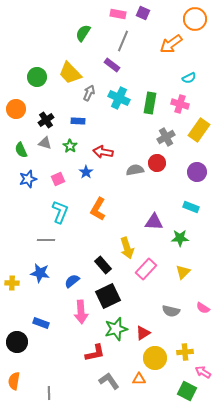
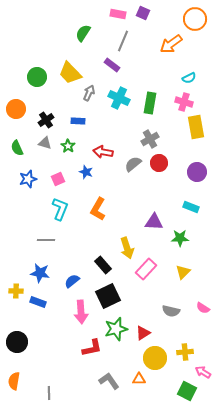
pink cross at (180, 104): moved 4 px right, 2 px up
yellow rectangle at (199, 130): moved 3 px left, 3 px up; rotated 45 degrees counterclockwise
gray cross at (166, 137): moved 16 px left, 2 px down
green star at (70, 146): moved 2 px left
green semicircle at (21, 150): moved 4 px left, 2 px up
red circle at (157, 163): moved 2 px right
gray semicircle at (135, 170): moved 2 px left, 6 px up; rotated 30 degrees counterclockwise
blue star at (86, 172): rotated 16 degrees counterclockwise
cyan L-shape at (60, 212): moved 3 px up
yellow cross at (12, 283): moved 4 px right, 8 px down
blue rectangle at (41, 323): moved 3 px left, 21 px up
red L-shape at (95, 353): moved 3 px left, 5 px up
